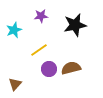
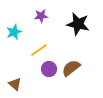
black star: moved 3 px right, 1 px up; rotated 25 degrees clockwise
cyan star: moved 2 px down
brown semicircle: rotated 24 degrees counterclockwise
brown triangle: rotated 32 degrees counterclockwise
